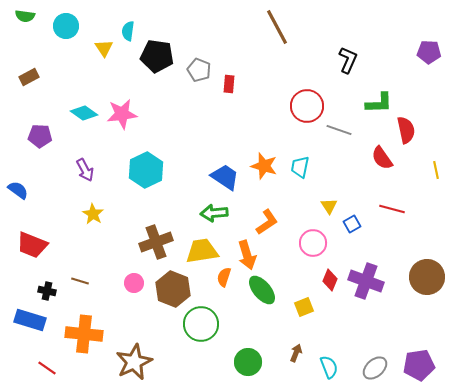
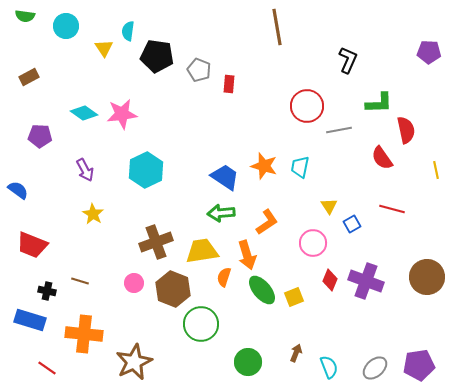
brown line at (277, 27): rotated 18 degrees clockwise
gray line at (339, 130): rotated 30 degrees counterclockwise
green arrow at (214, 213): moved 7 px right
yellow square at (304, 307): moved 10 px left, 10 px up
